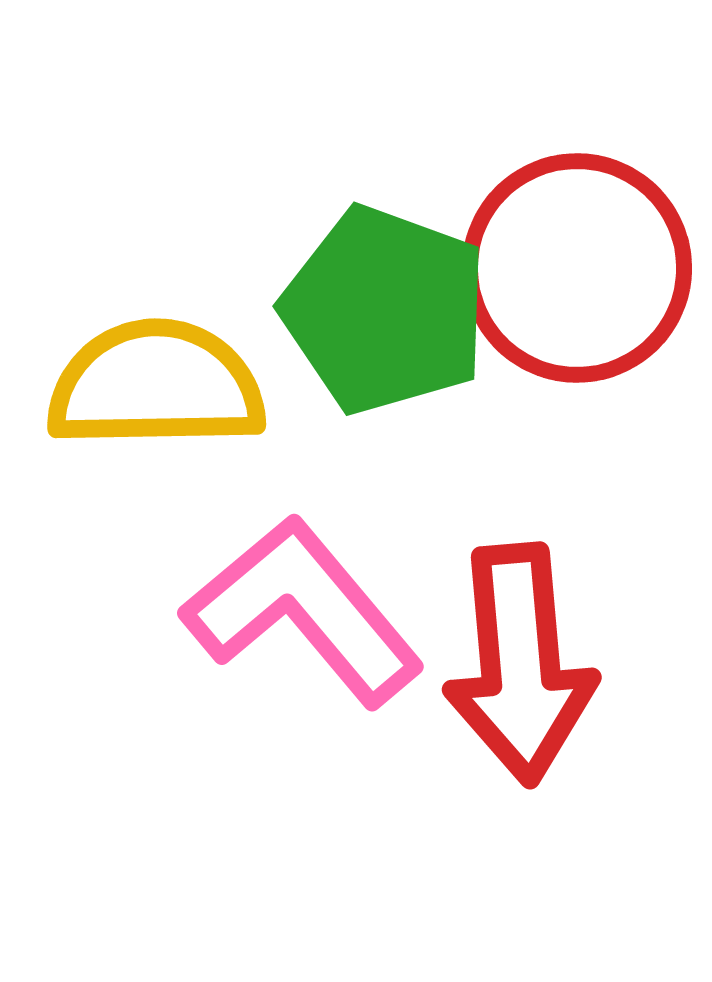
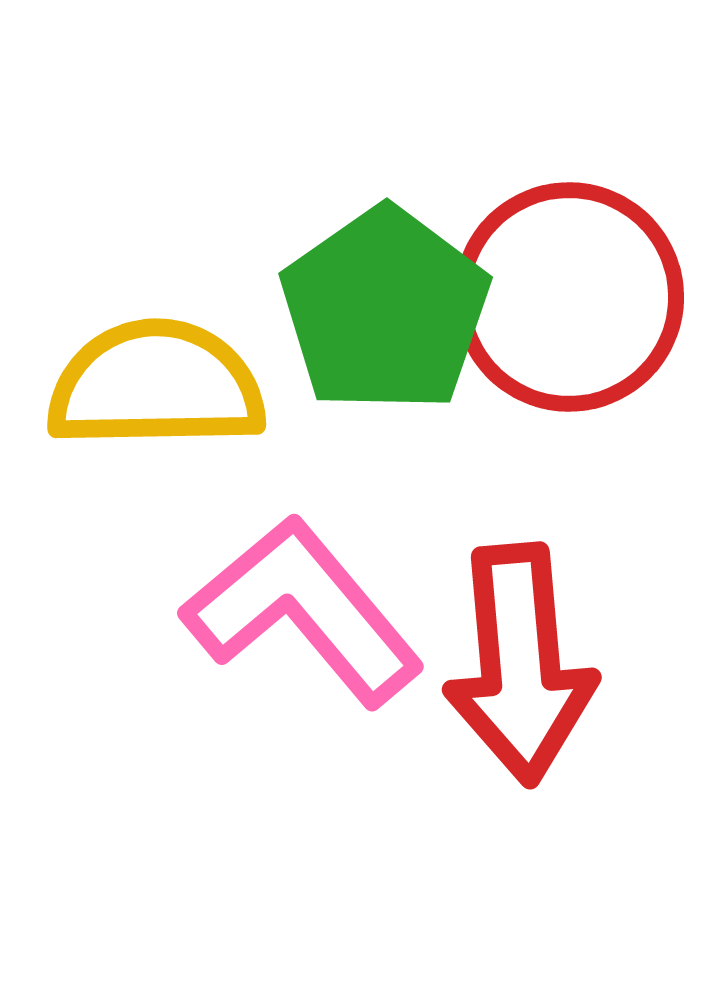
red circle: moved 8 px left, 29 px down
green pentagon: rotated 17 degrees clockwise
